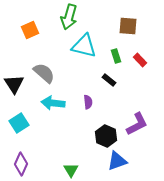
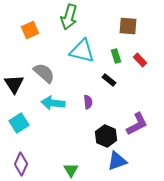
cyan triangle: moved 2 px left, 5 px down
